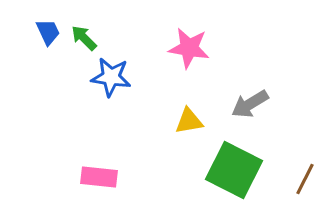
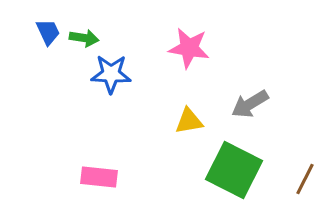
green arrow: rotated 144 degrees clockwise
blue star: moved 3 px up; rotated 6 degrees counterclockwise
